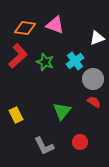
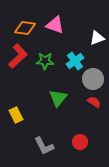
green star: moved 1 px up; rotated 18 degrees counterclockwise
green triangle: moved 4 px left, 13 px up
